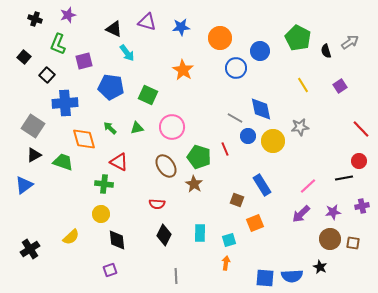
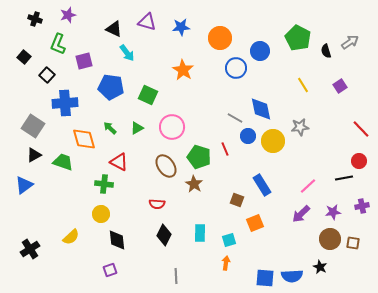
green triangle at (137, 128): rotated 16 degrees counterclockwise
